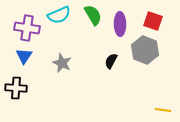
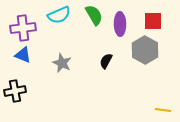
green semicircle: moved 1 px right
red square: rotated 18 degrees counterclockwise
purple cross: moved 4 px left; rotated 15 degrees counterclockwise
gray hexagon: rotated 8 degrees clockwise
blue triangle: moved 1 px left, 1 px up; rotated 42 degrees counterclockwise
black semicircle: moved 5 px left
black cross: moved 1 px left, 3 px down; rotated 15 degrees counterclockwise
